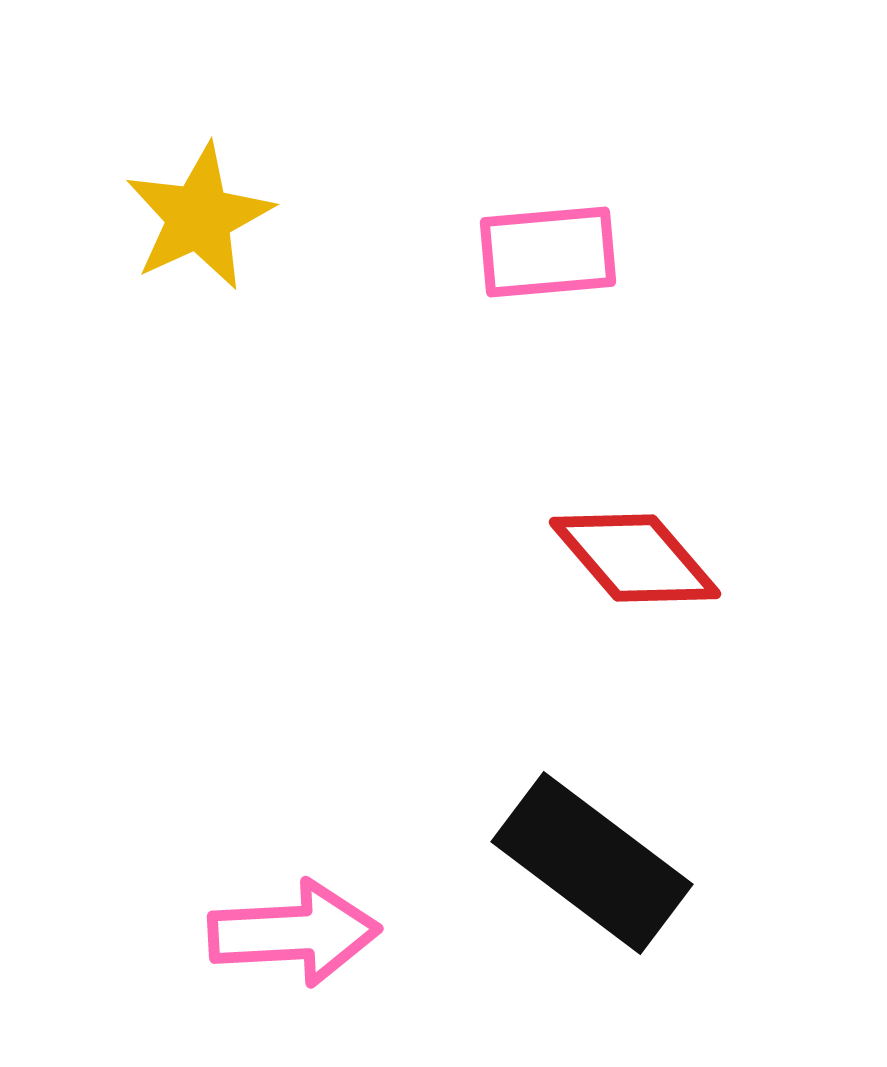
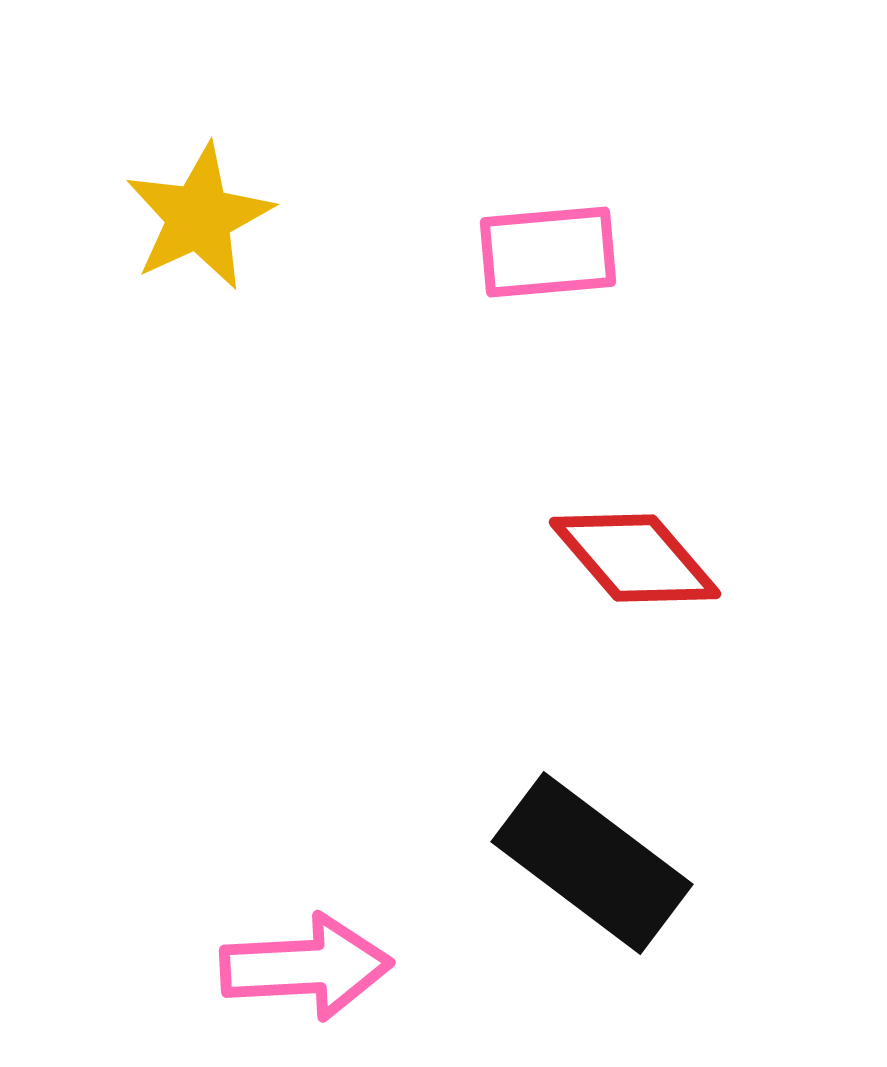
pink arrow: moved 12 px right, 34 px down
